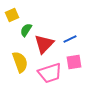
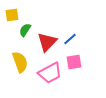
yellow square: rotated 16 degrees clockwise
green semicircle: moved 1 px left
blue line: rotated 16 degrees counterclockwise
red triangle: moved 3 px right, 2 px up
pink trapezoid: rotated 10 degrees counterclockwise
